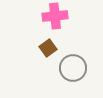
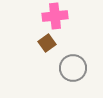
brown square: moved 1 px left, 5 px up
